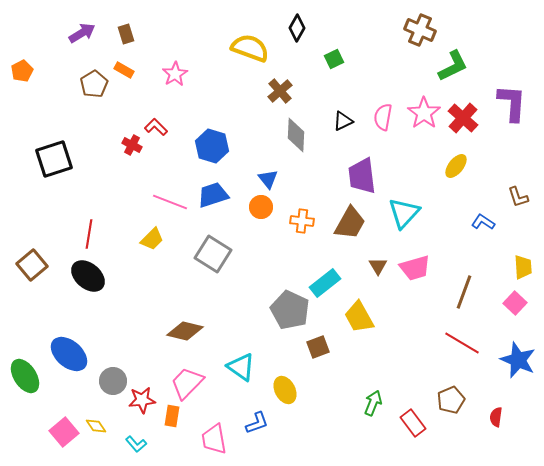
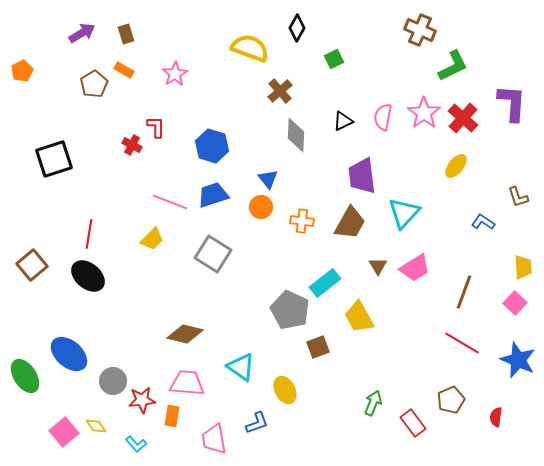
red L-shape at (156, 127): rotated 45 degrees clockwise
pink trapezoid at (415, 268): rotated 16 degrees counterclockwise
brown diamond at (185, 331): moved 3 px down
pink trapezoid at (187, 383): rotated 51 degrees clockwise
